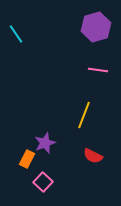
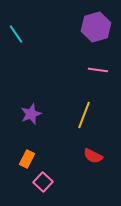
purple star: moved 14 px left, 29 px up
